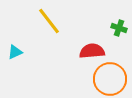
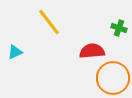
yellow line: moved 1 px down
orange circle: moved 3 px right, 1 px up
